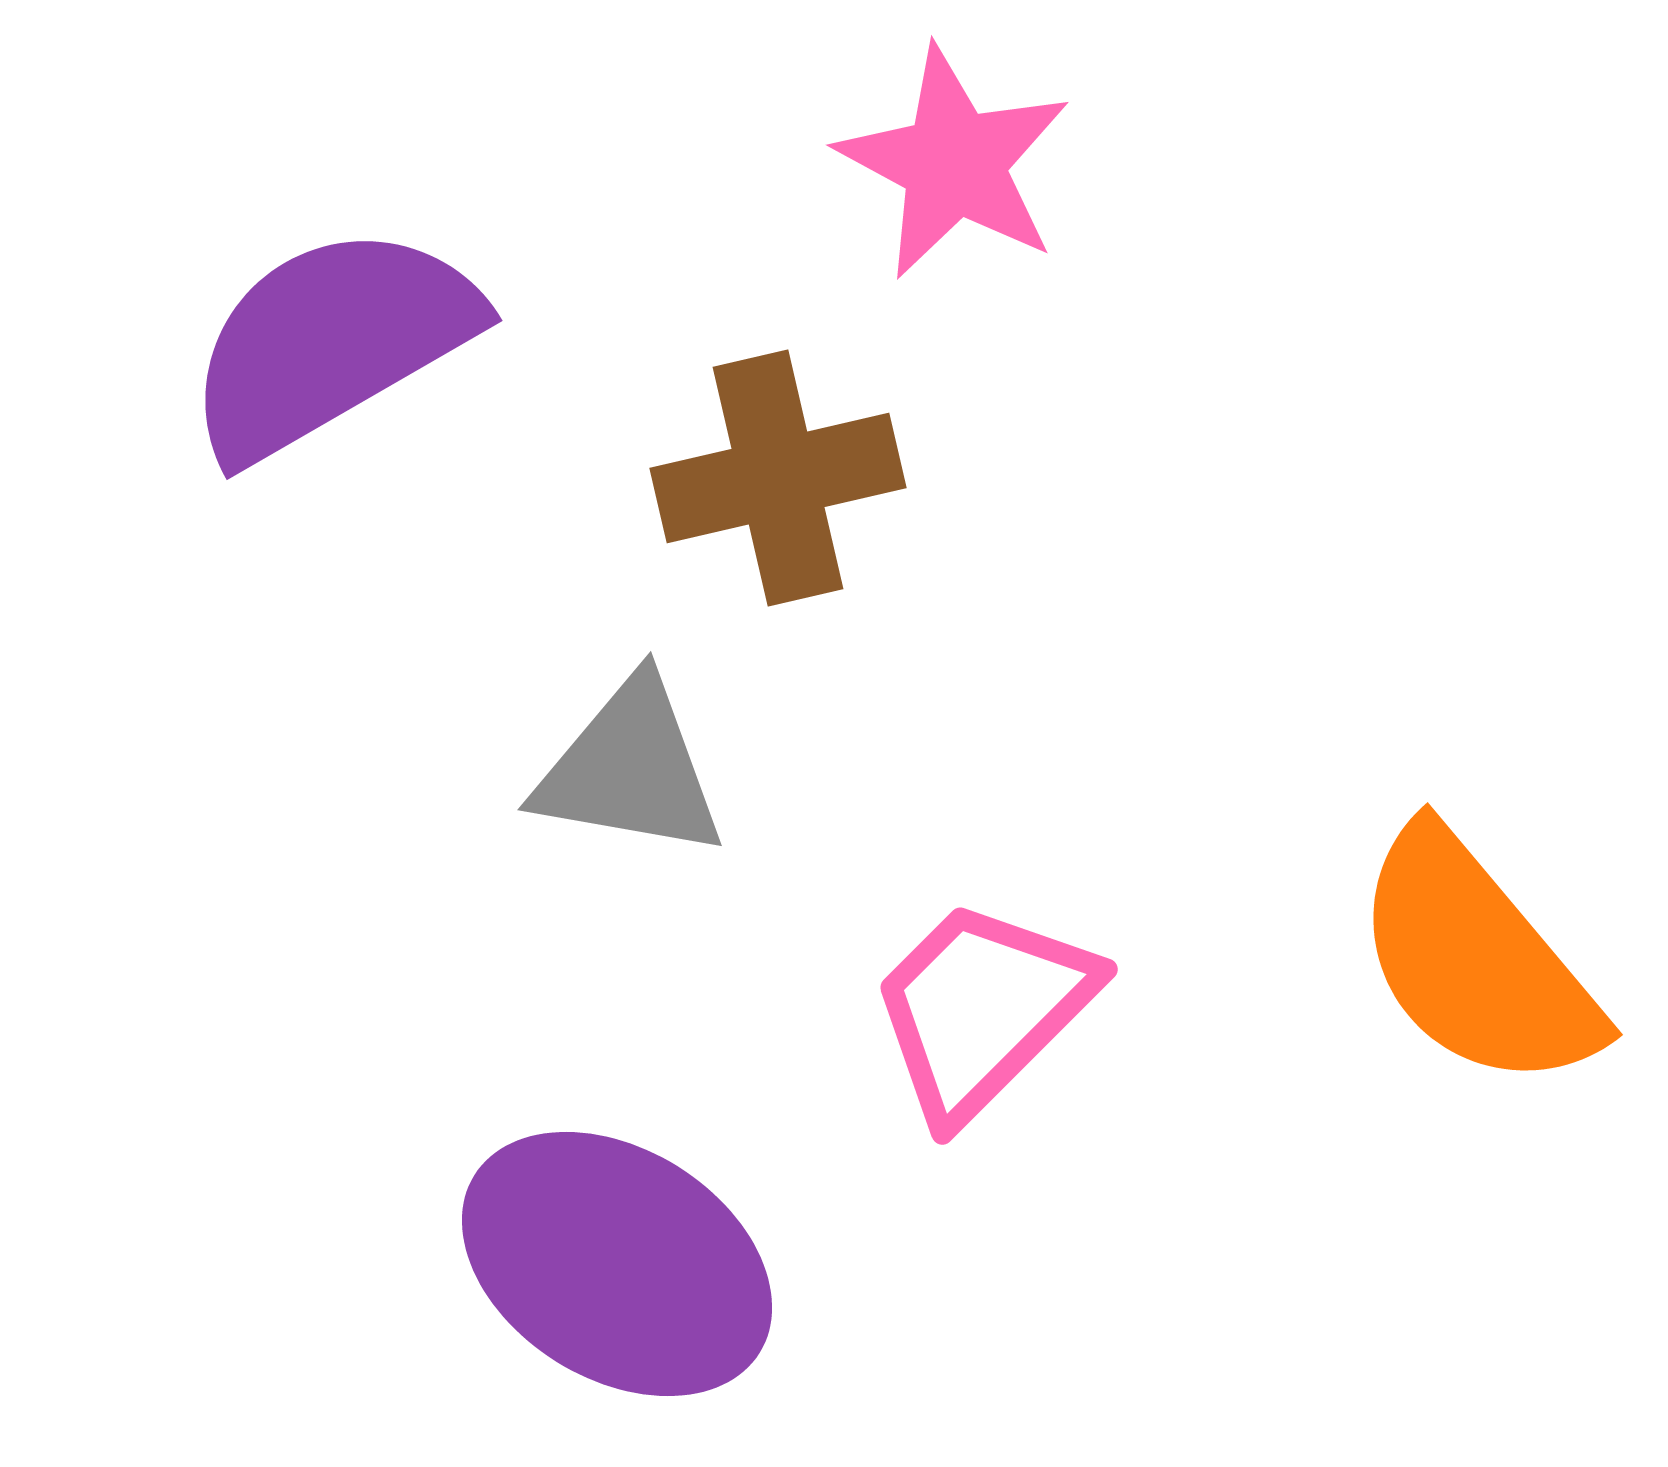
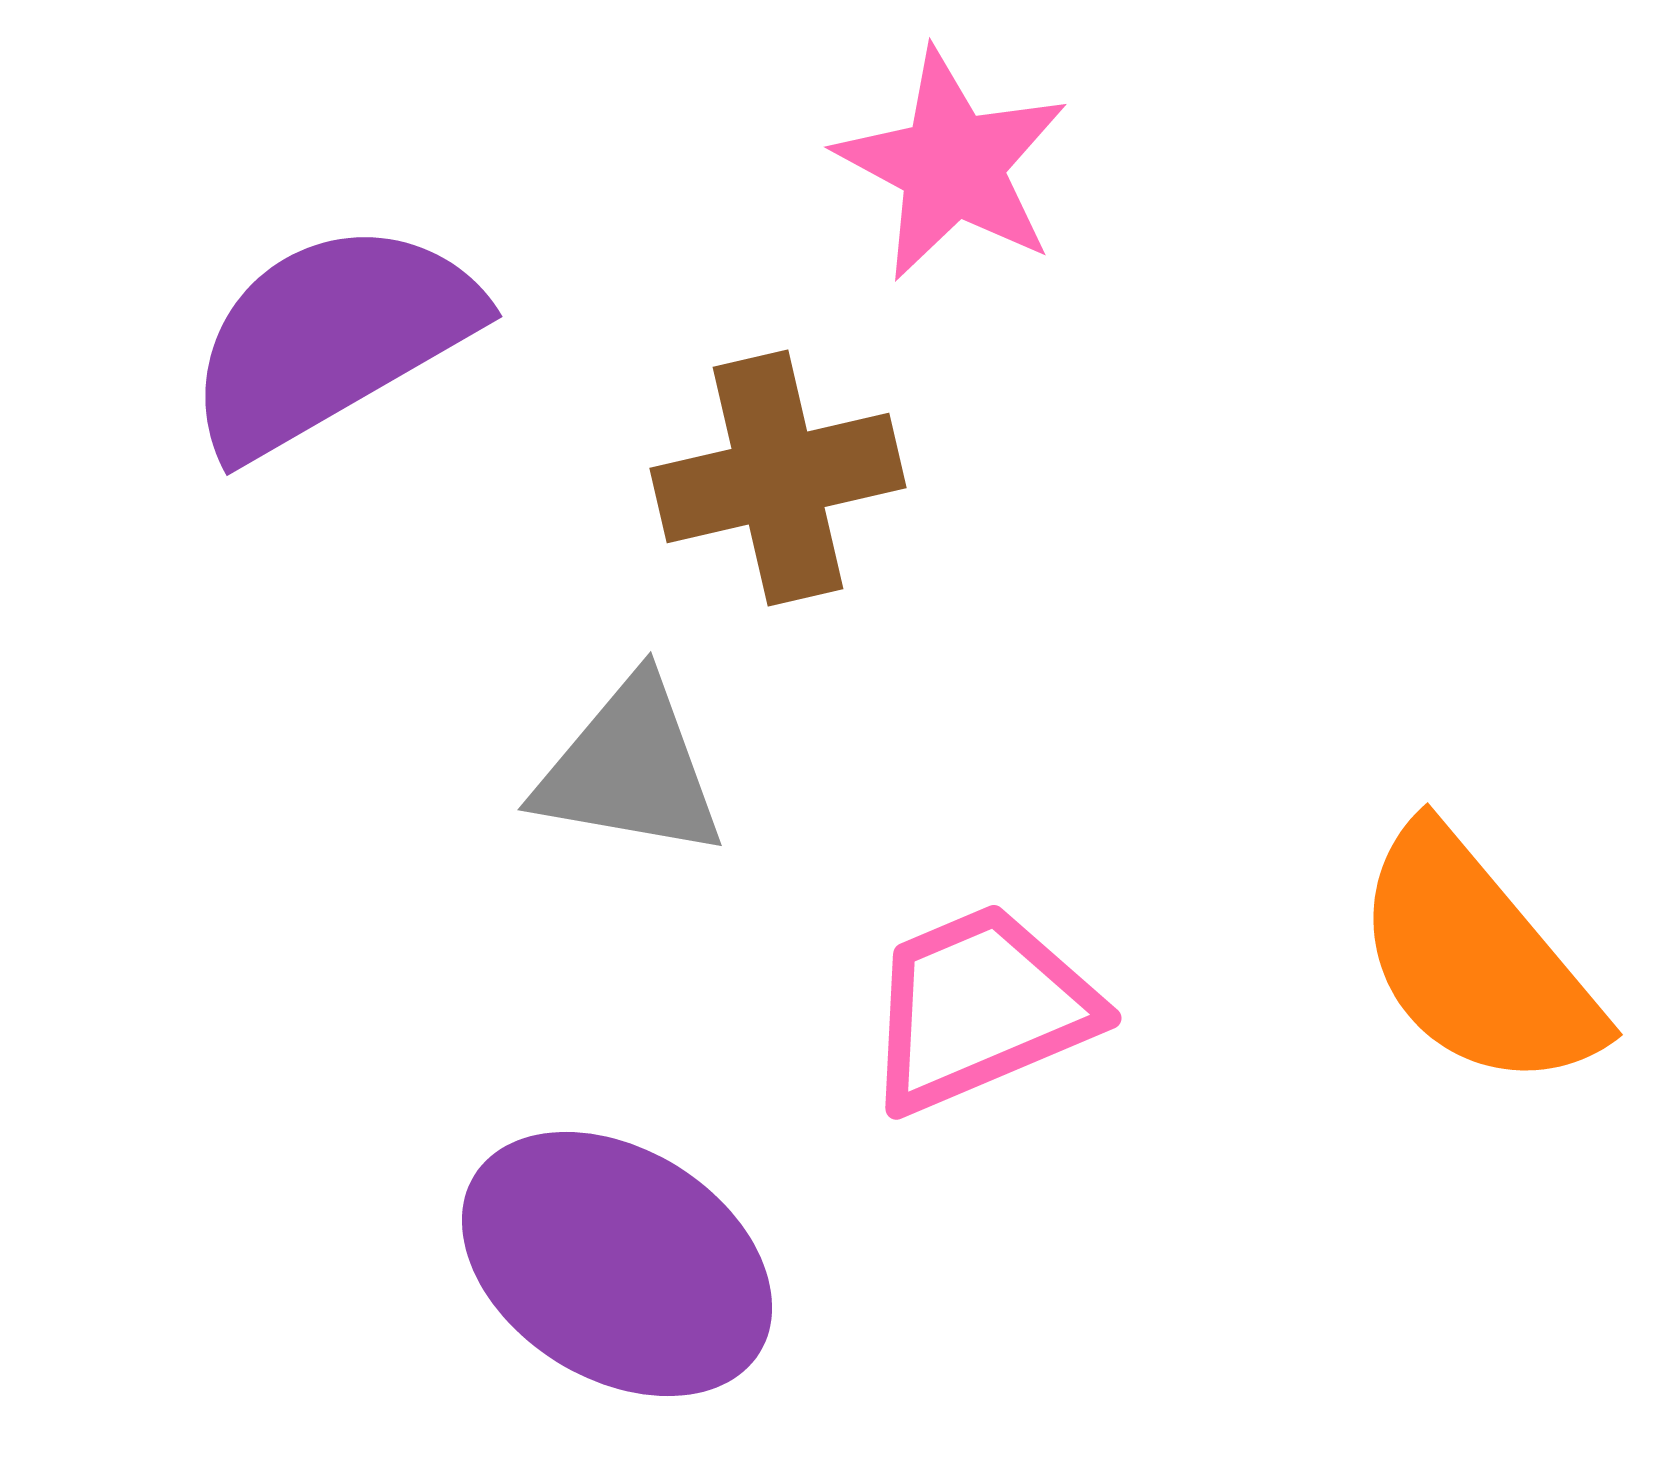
pink star: moved 2 px left, 2 px down
purple semicircle: moved 4 px up
pink trapezoid: moved 2 px left, 1 px up; rotated 22 degrees clockwise
